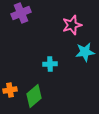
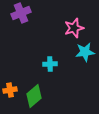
pink star: moved 2 px right, 3 px down
